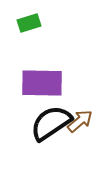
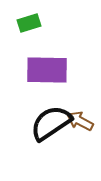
purple rectangle: moved 5 px right, 13 px up
brown arrow: rotated 112 degrees counterclockwise
